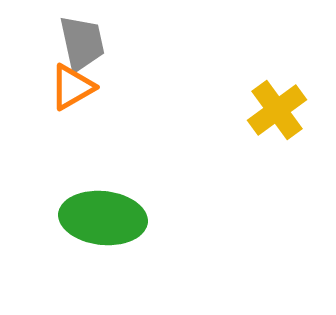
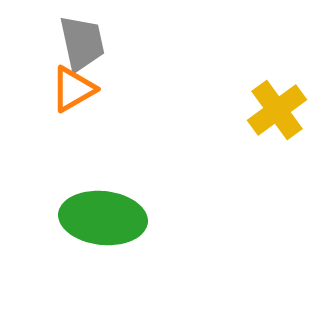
orange triangle: moved 1 px right, 2 px down
